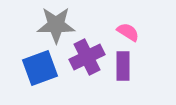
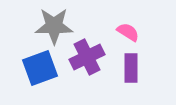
gray star: moved 2 px left, 1 px down
purple rectangle: moved 8 px right, 2 px down
